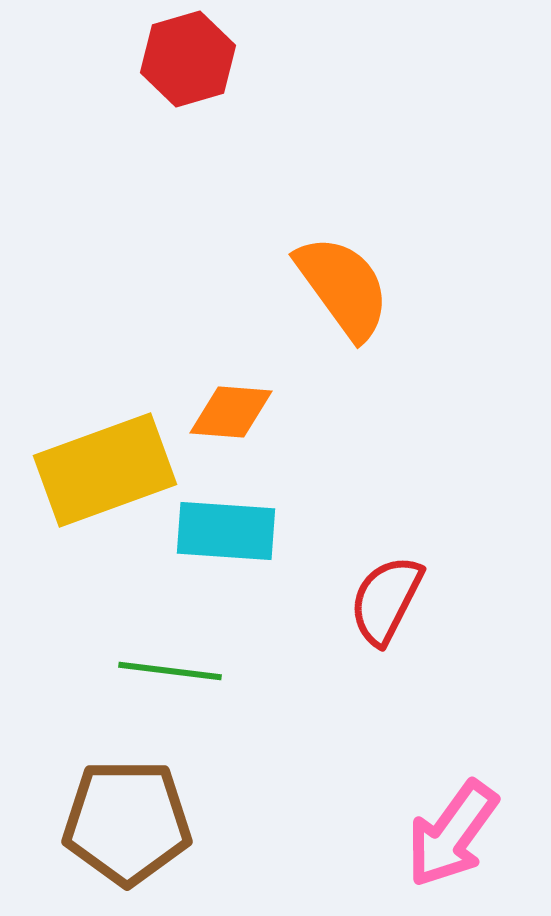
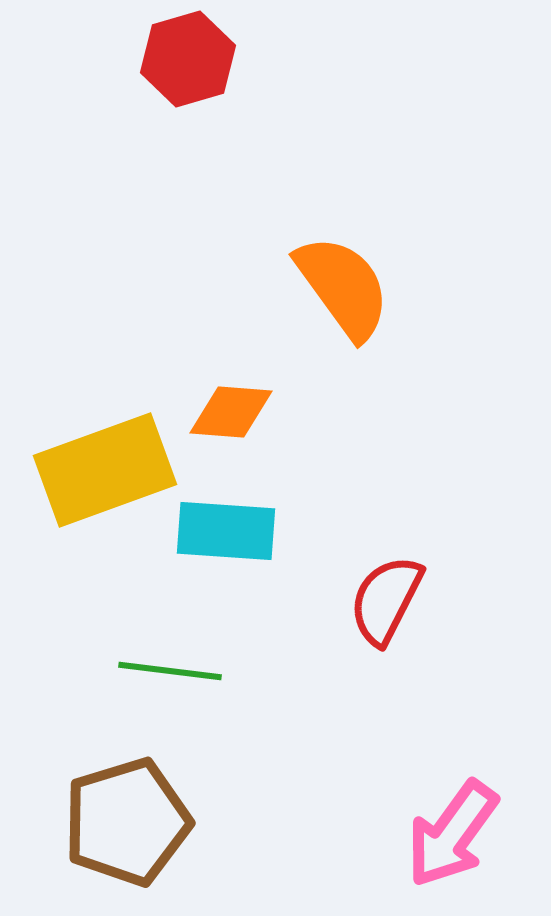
brown pentagon: rotated 17 degrees counterclockwise
